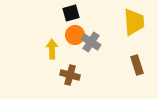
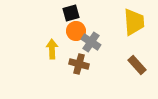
orange circle: moved 1 px right, 4 px up
brown rectangle: rotated 24 degrees counterclockwise
brown cross: moved 9 px right, 11 px up
